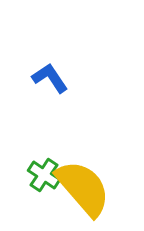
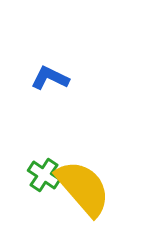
blue L-shape: rotated 30 degrees counterclockwise
